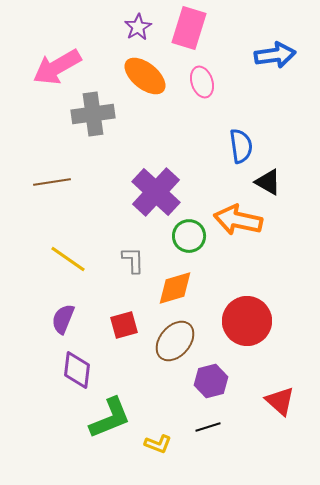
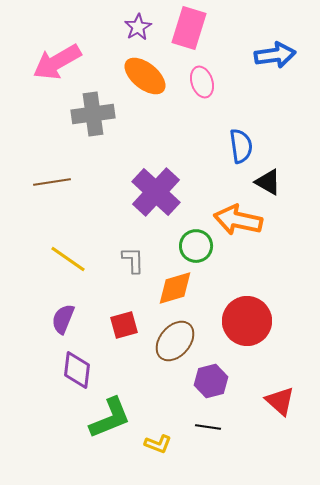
pink arrow: moved 5 px up
green circle: moved 7 px right, 10 px down
black line: rotated 25 degrees clockwise
